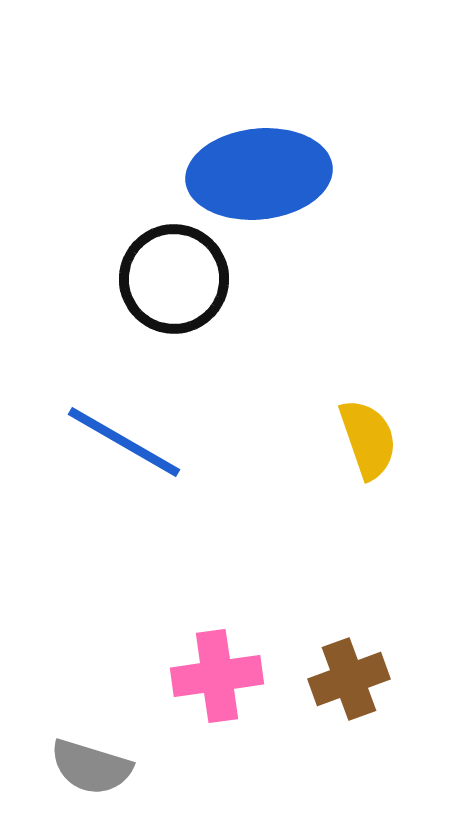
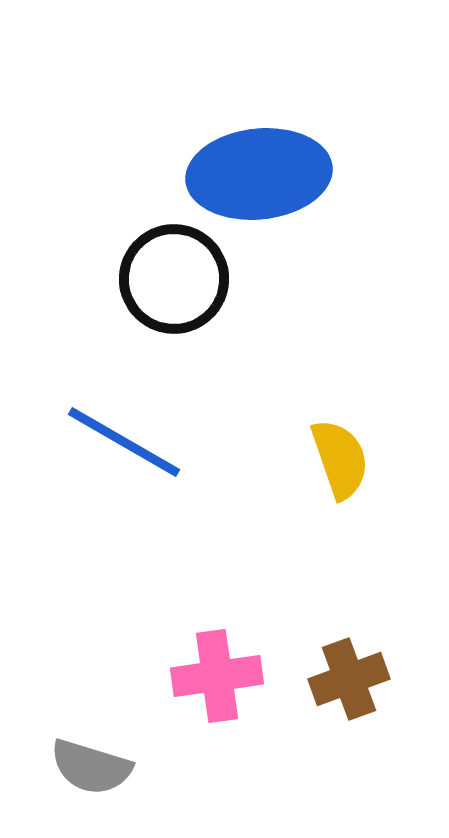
yellow semicircle: moved 28 px left, 20 px down
